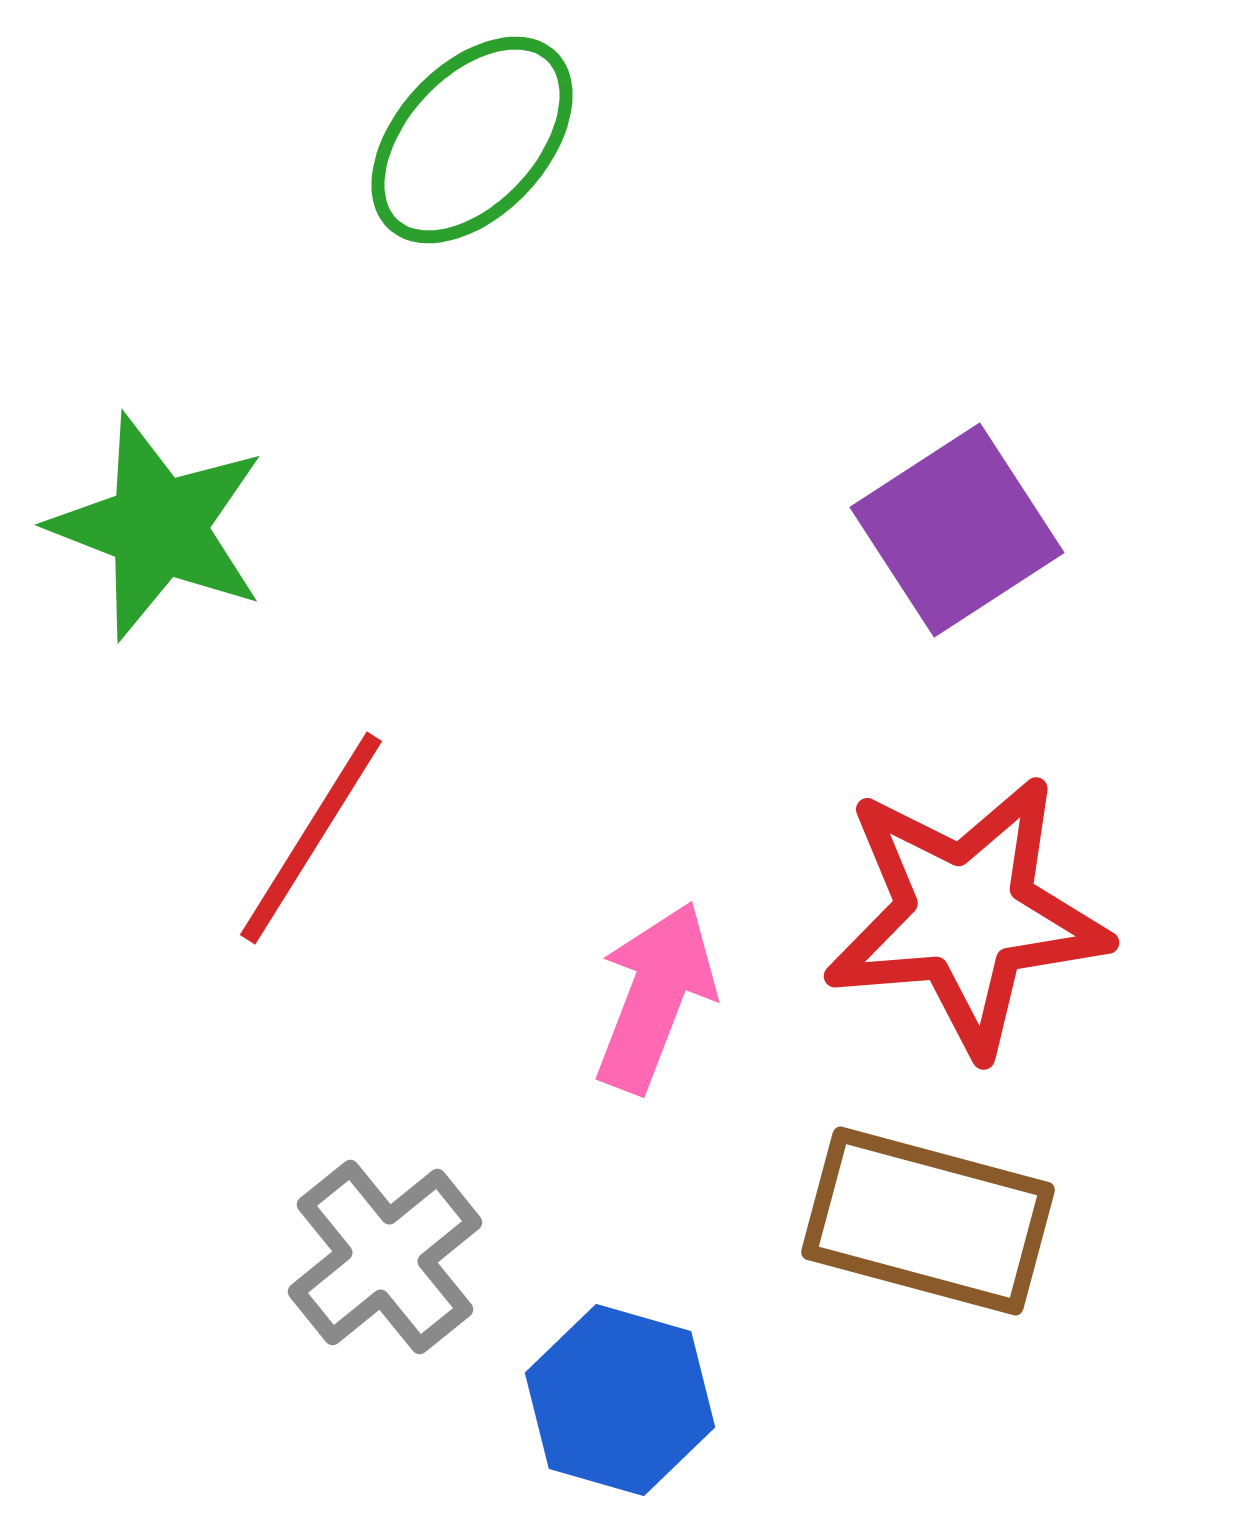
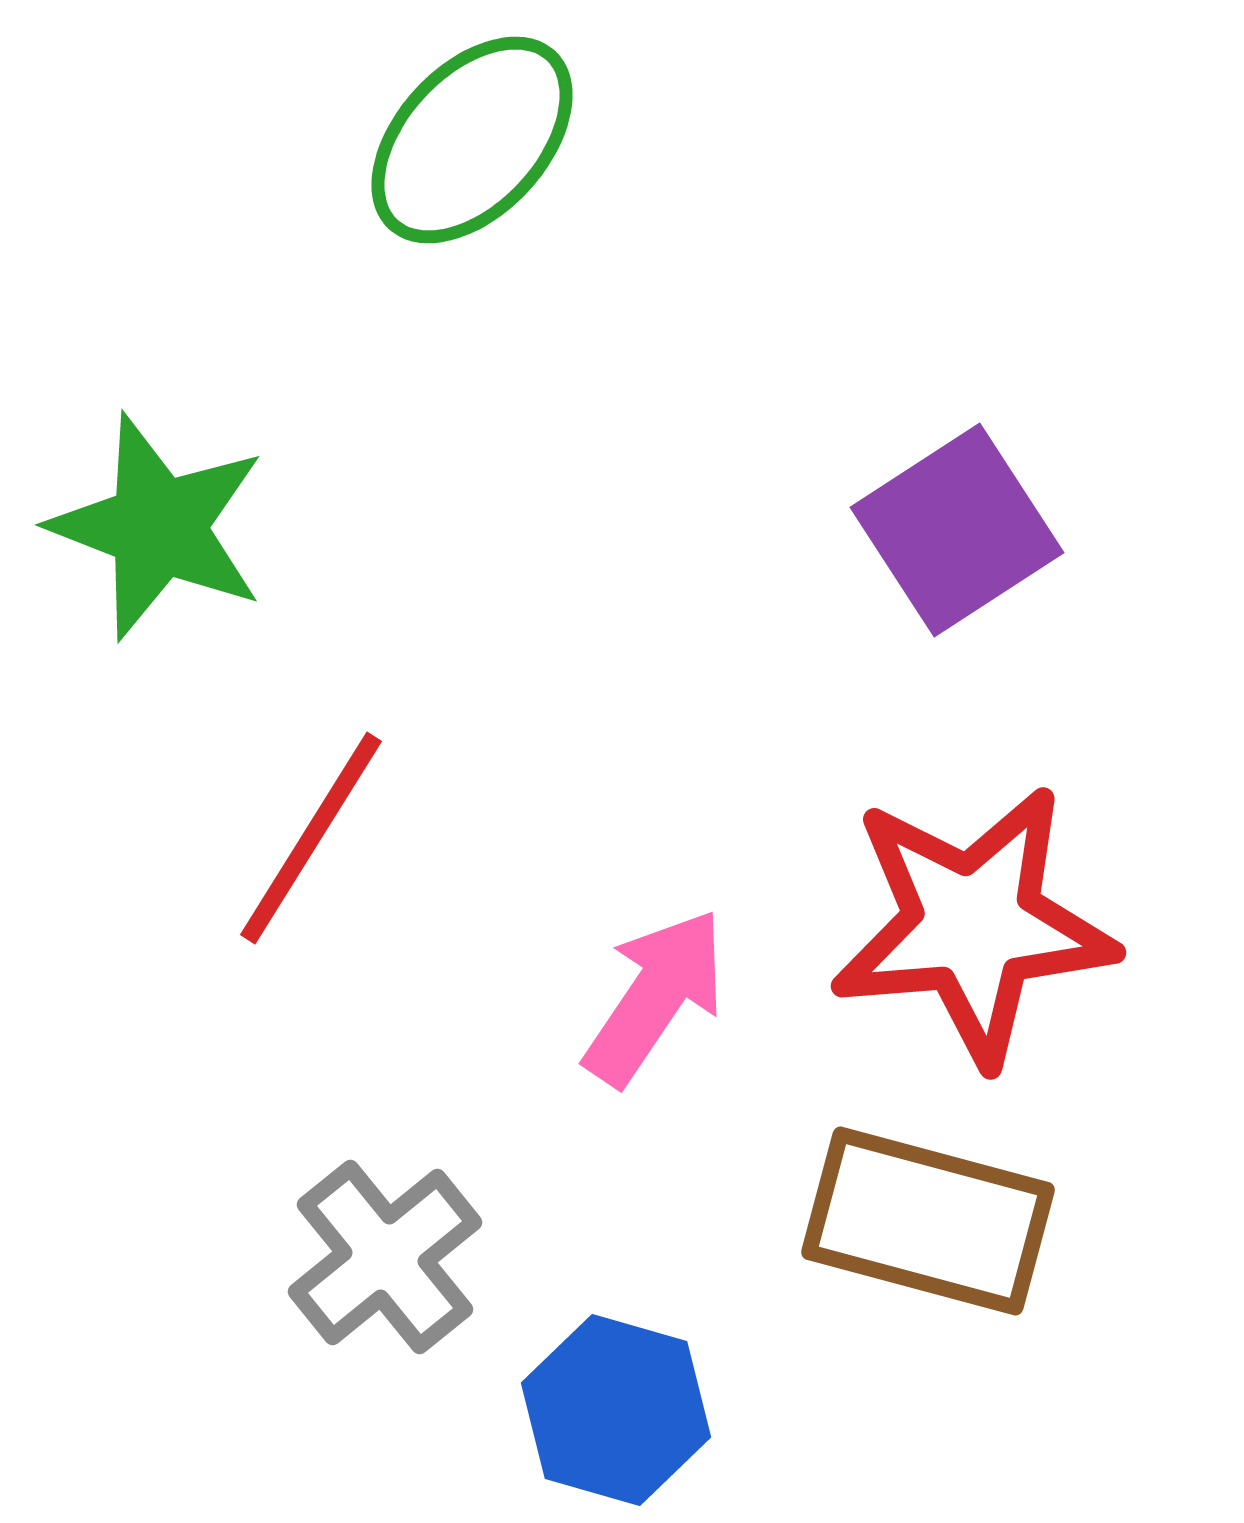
red star: moved 7 px right, 10 px down
pink arrow: rotated 13 degrees clockwise
blue hexagon: moved 4 px left, 10 px down
